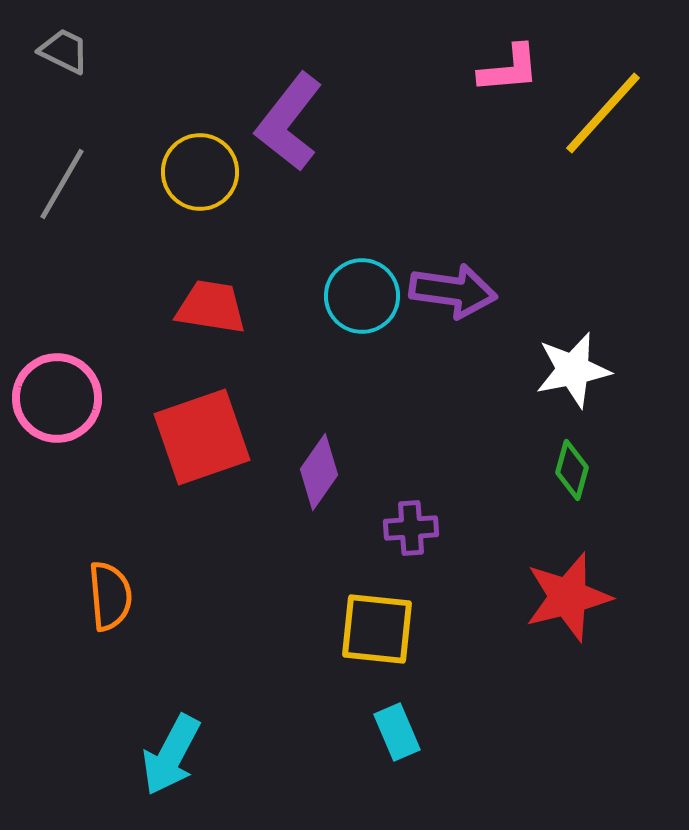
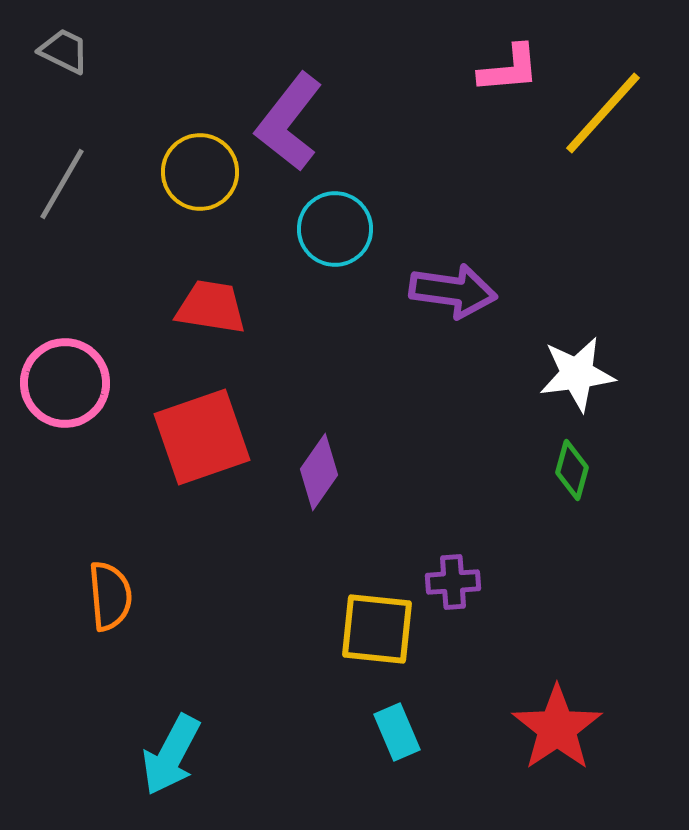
cyan circle: moved 27 px left, 67 px up
white star: moved 4 px right, 4 px down; rotated 4 degrees clockwise
pink circle: moved 8 px right, 15 px up
purple cross: moved 42 px right, 54 px down
red star: moved 11 px left, 131 px down; rotated 20 degrees counterclockwise
